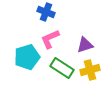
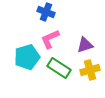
green rectangle: moved 3 px left
